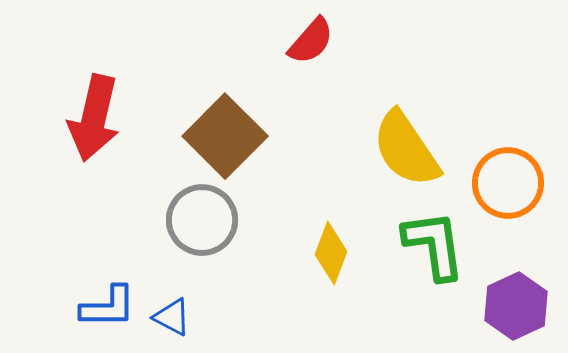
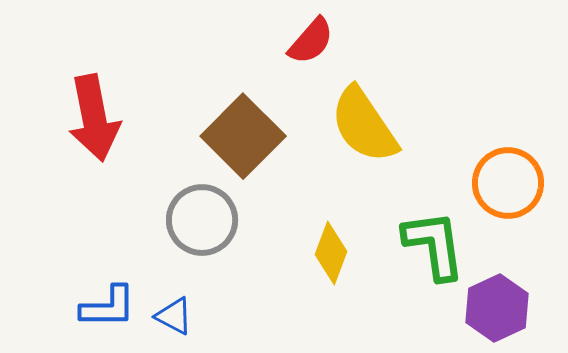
red arrow: rotated 24 degrees counterclockwise
brown square: moved 18 px right
yellow semicircle: moved 42 px left, 24 px up
purple hexagon: moved 19 px left, 2 px down
blue triangle: moved 2 px right, 1 px up
